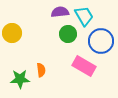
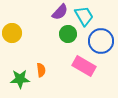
purple semicircle: rotated 138 degrees clockwise
